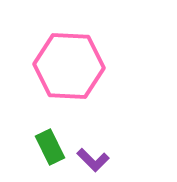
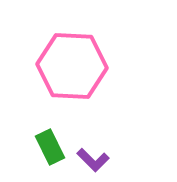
pink hexagon: moved 3 px right
